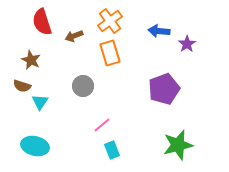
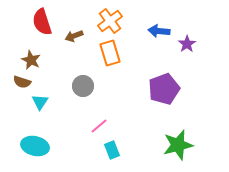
brown semicircle: moved 4 px up
pink line: moved 3 px left, 1 px down
